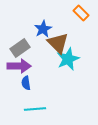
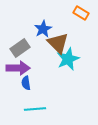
orange rectangle: rotated 14 degrees counterclockwise
purple arrow: moved 1 px left, 2 px down
